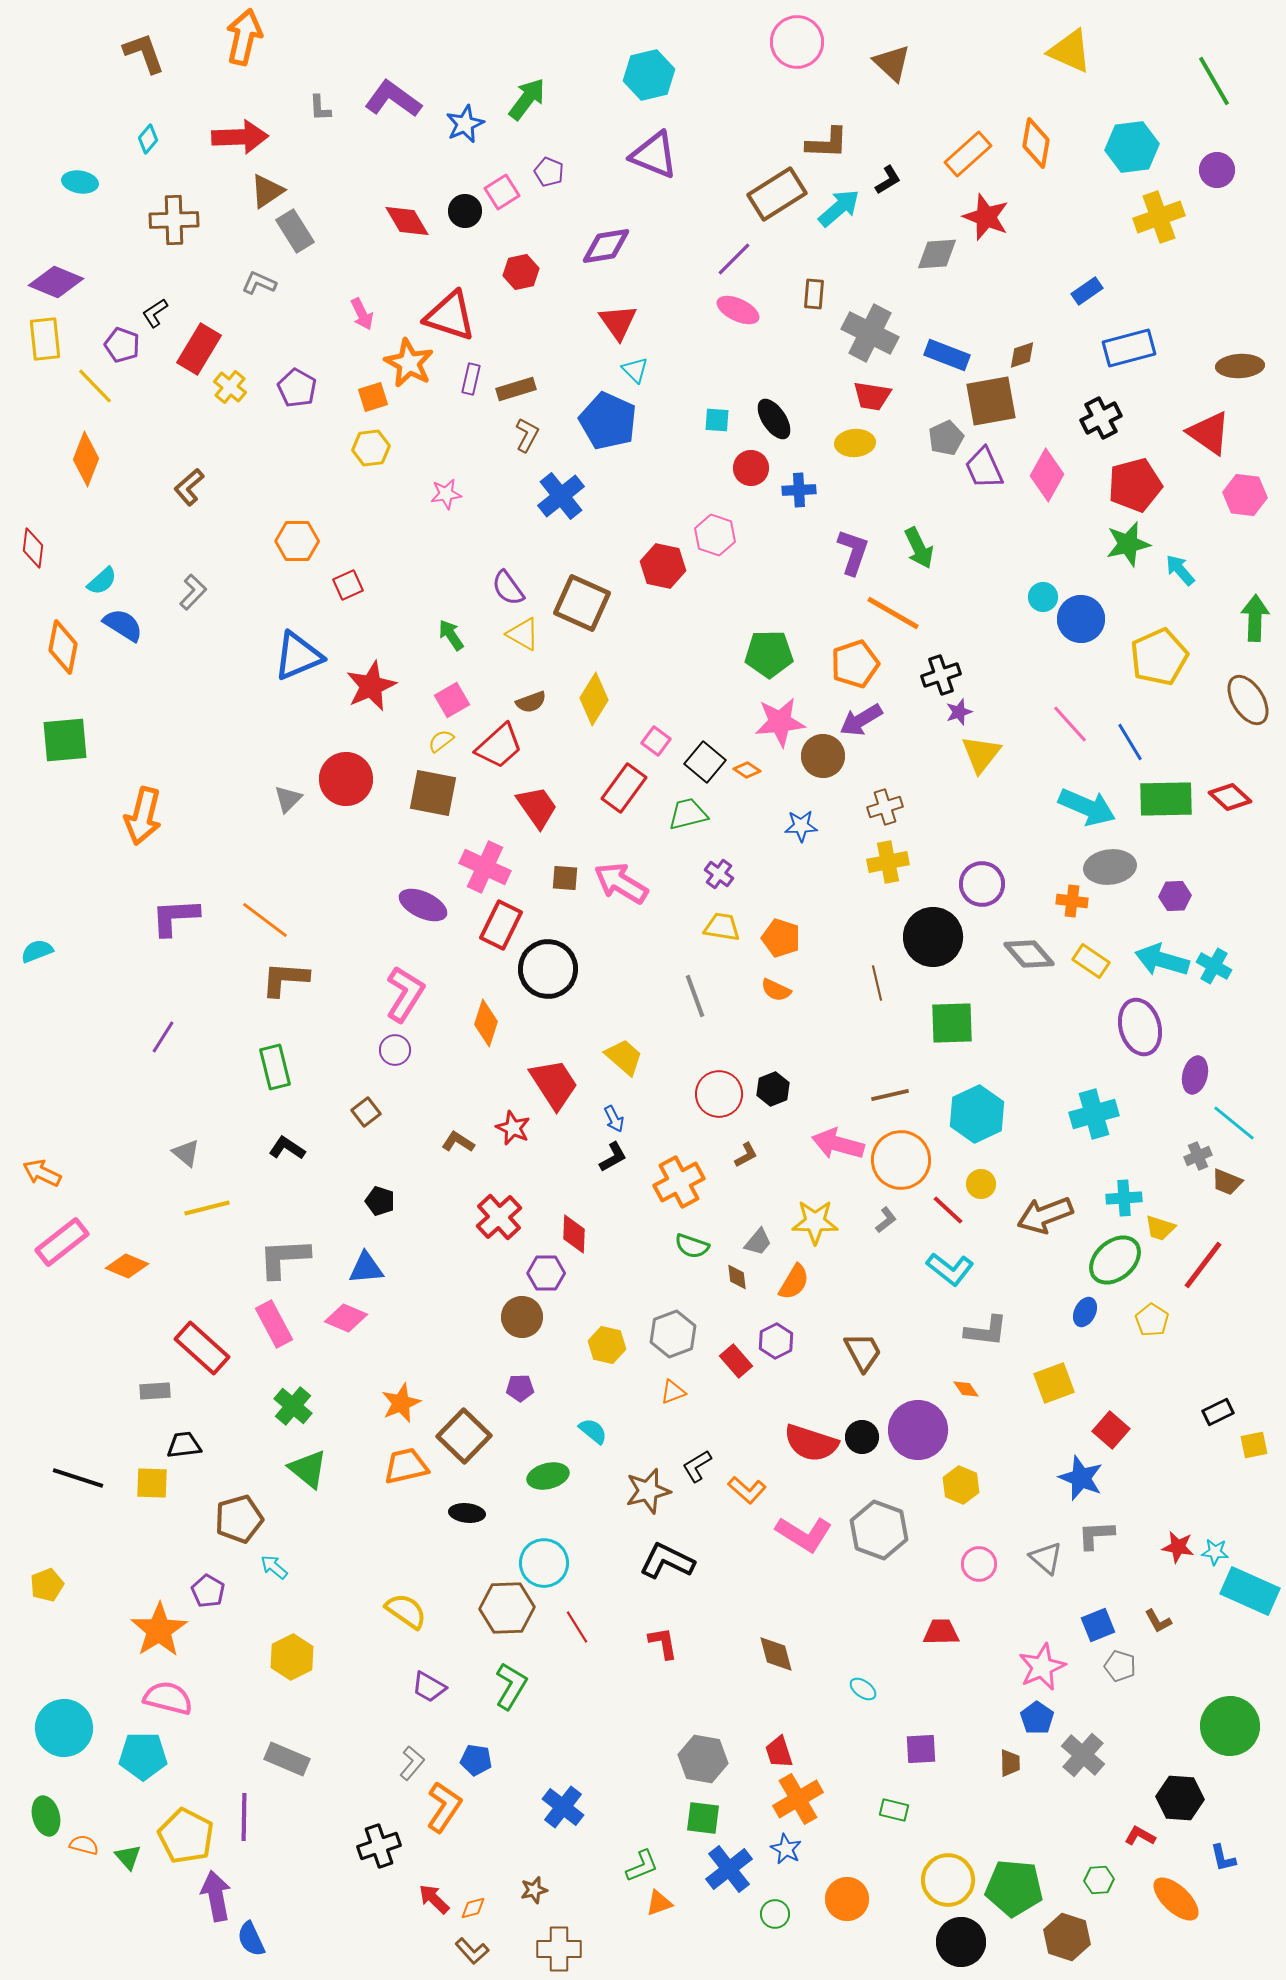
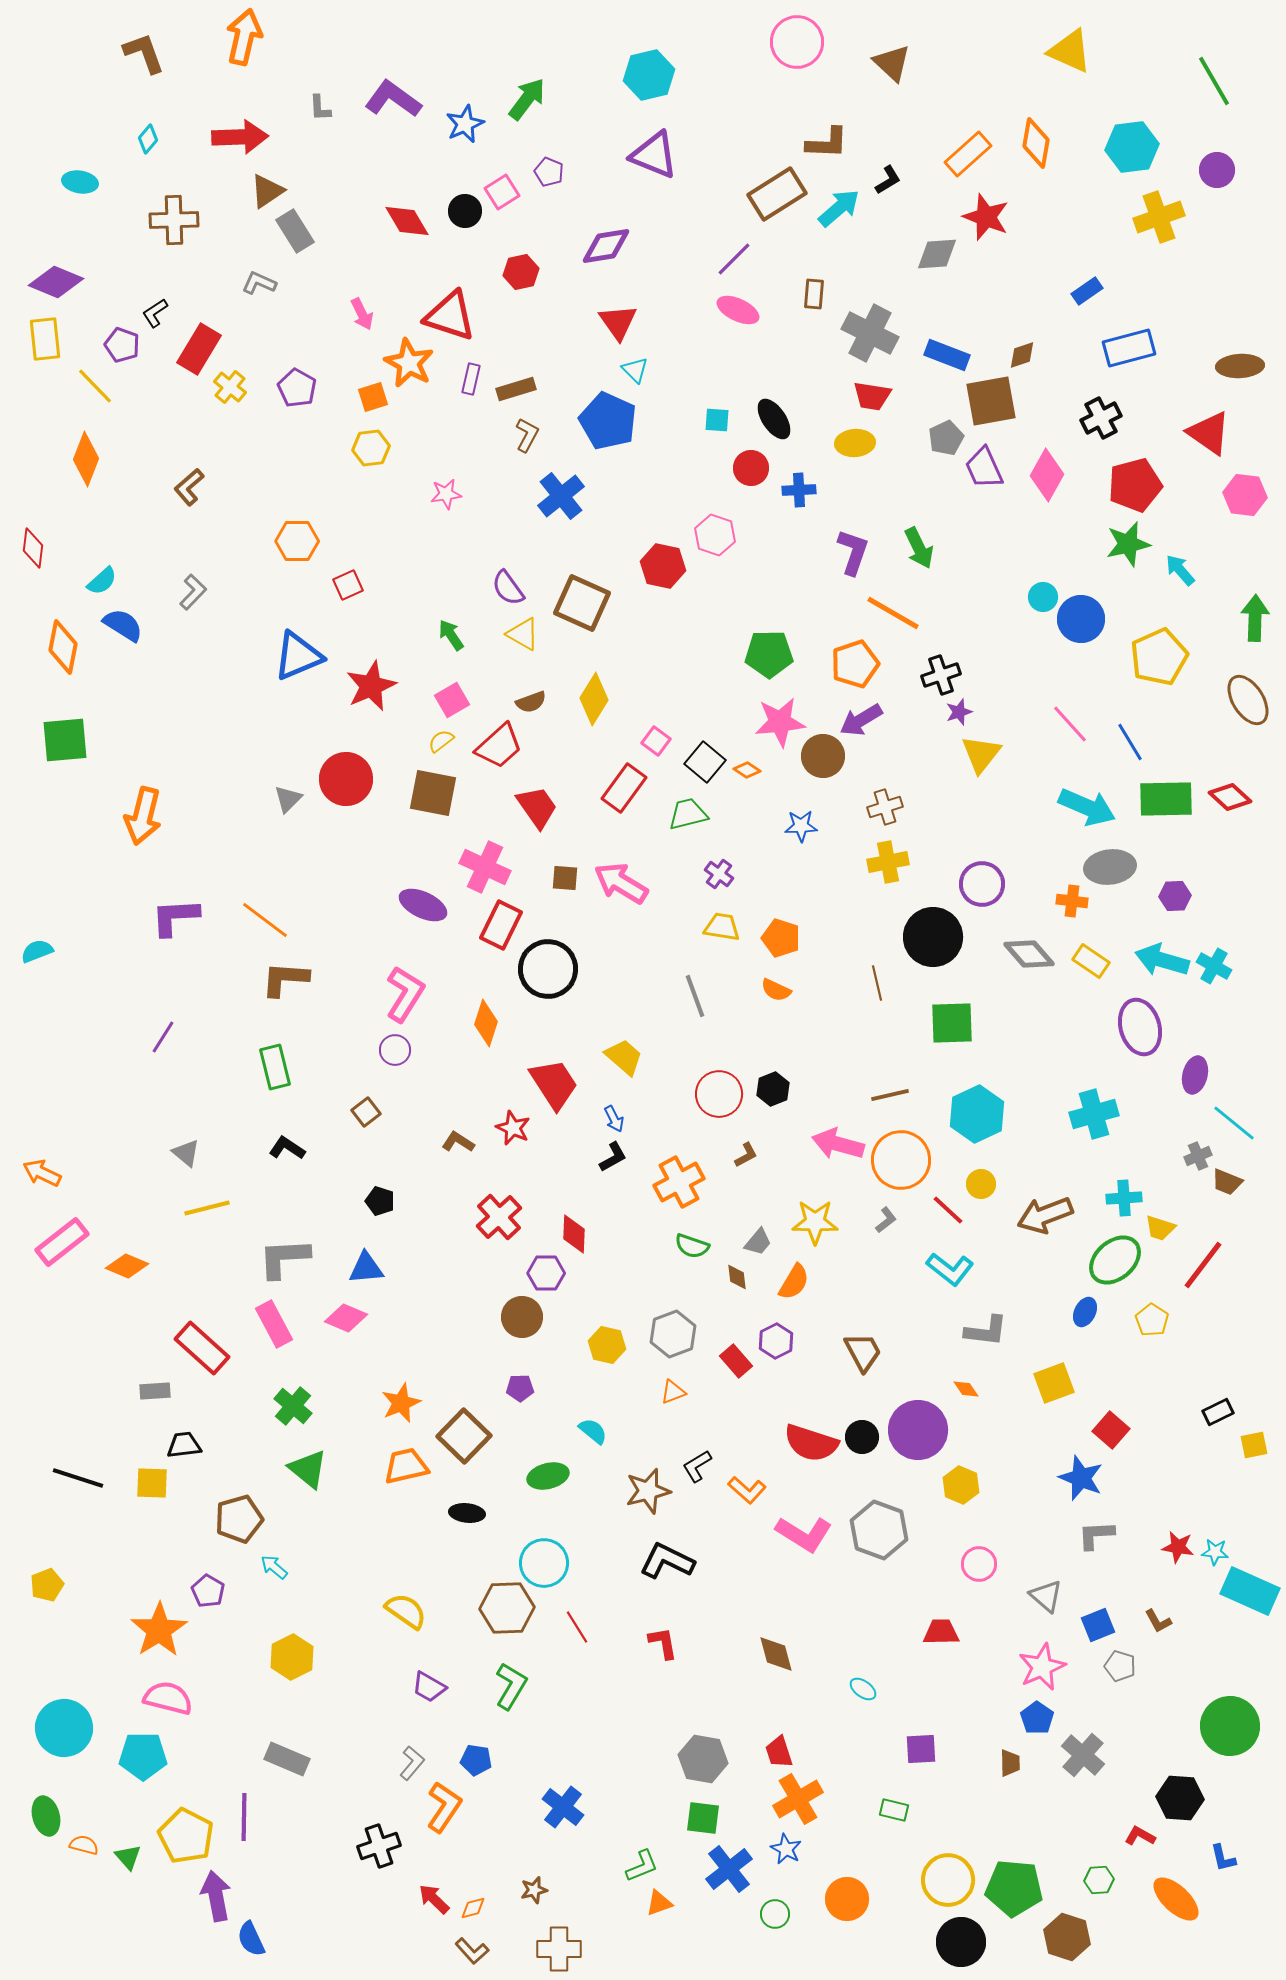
gray triangle at (1046, 1558): moved 38 px down
